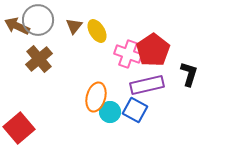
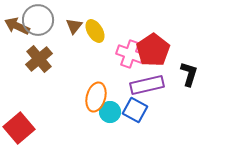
yellow ellipse: moved 2 px left
pink cross: moved 2 px right
